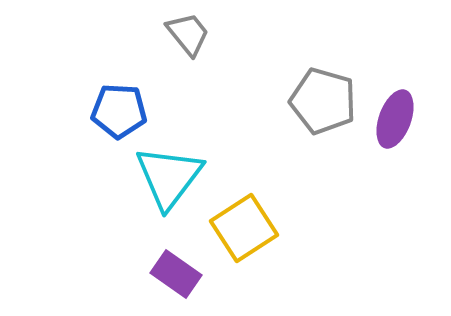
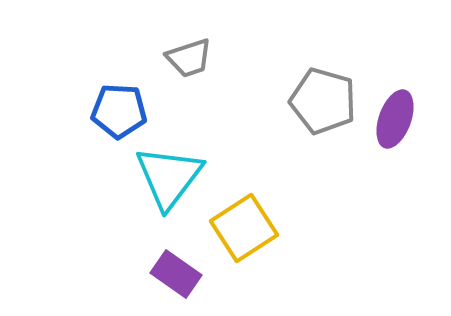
gray trapezoid: moved 1 px right, 24 px down; rotated 111 degrees clockwise
